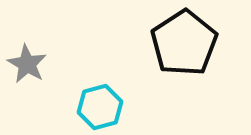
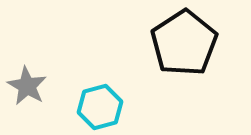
gray star: moved 22 px down
